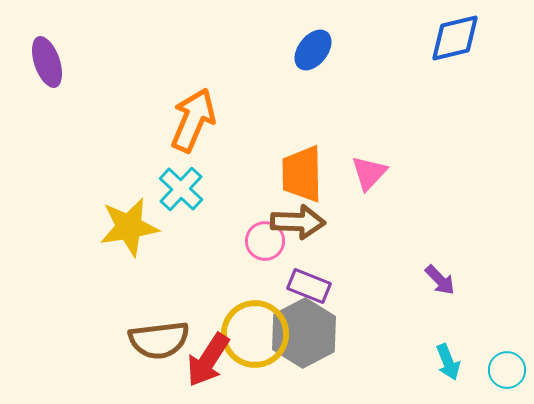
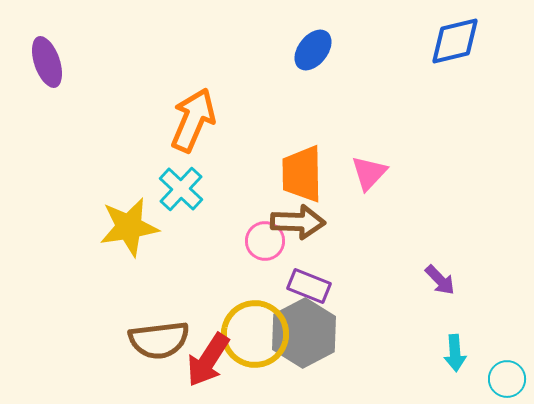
blue diamond: moved 3 px down
cyan arrow: moved 7 px right, 9 px up; rotated 18 degrees clockwise
cyan circle: moved 9 px down
